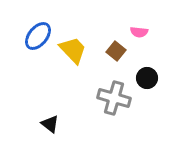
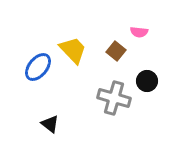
blue ellipse: moved 31 px down
black circle: moved 3 px down
